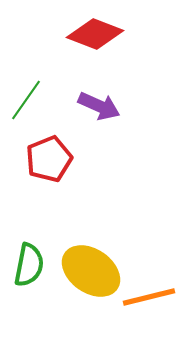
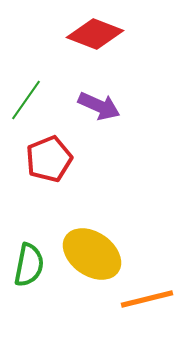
yellow ellipse: moved 1 px right, 17 px up
orange line: moved 2 px left, 2 px down
